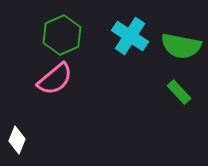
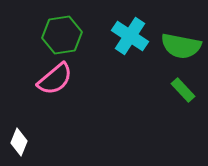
green hexagon: rotated 15 degrees clockwise
green rectangle: moved 4 px right, 2 px up
white diamond: moved 2 px right, 2 px down
